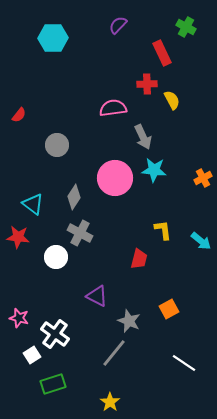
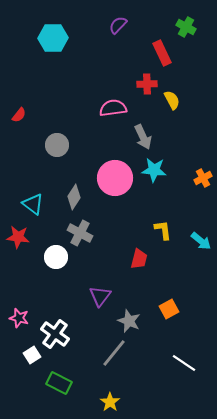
purple triangle: moved 3 px right; rotated 40 degrees clockwise
green rectangle: moved 6 px right, 1 px up; rotated 45 degrees clockwise
